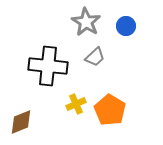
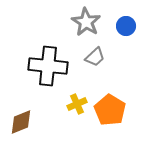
yellow cross: moved 1 px right
